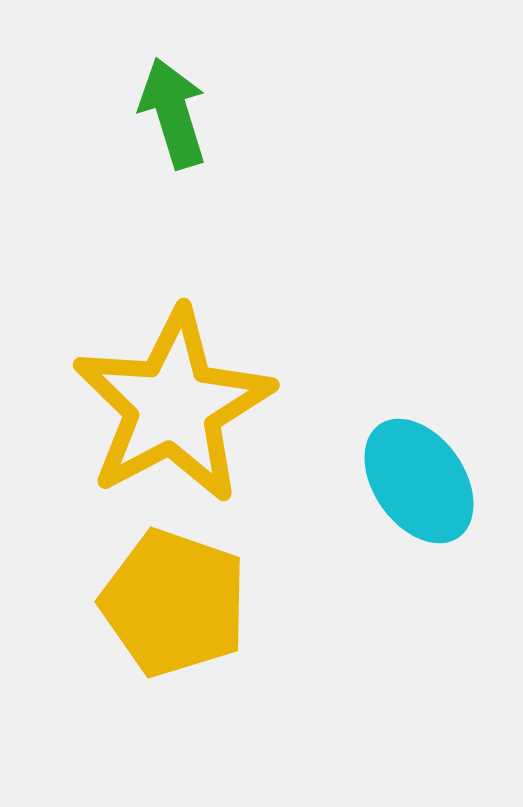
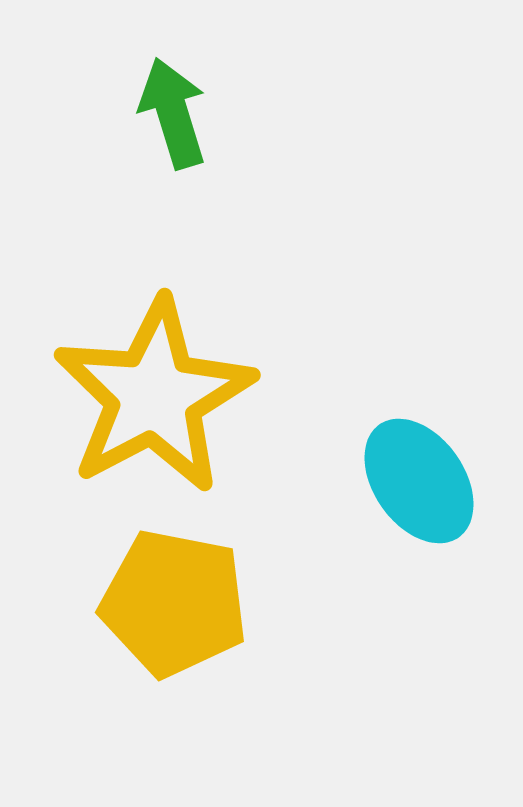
yellow star: moved 19 px left, 10 px up
yellow pentagon: rotated 8 degrees counterclockwise
